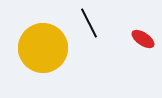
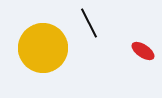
red ellipse: moved 12 px down
